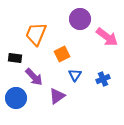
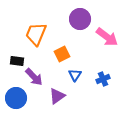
black rectangle: moved 2 px right, 3 px down
